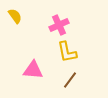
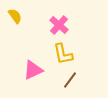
pink cross: rotated 24 degrees counterclockwise
yellow L-shape: moved 4 px left, 2 px down
pink triangle: rotated 30 degrees counterclockwise
